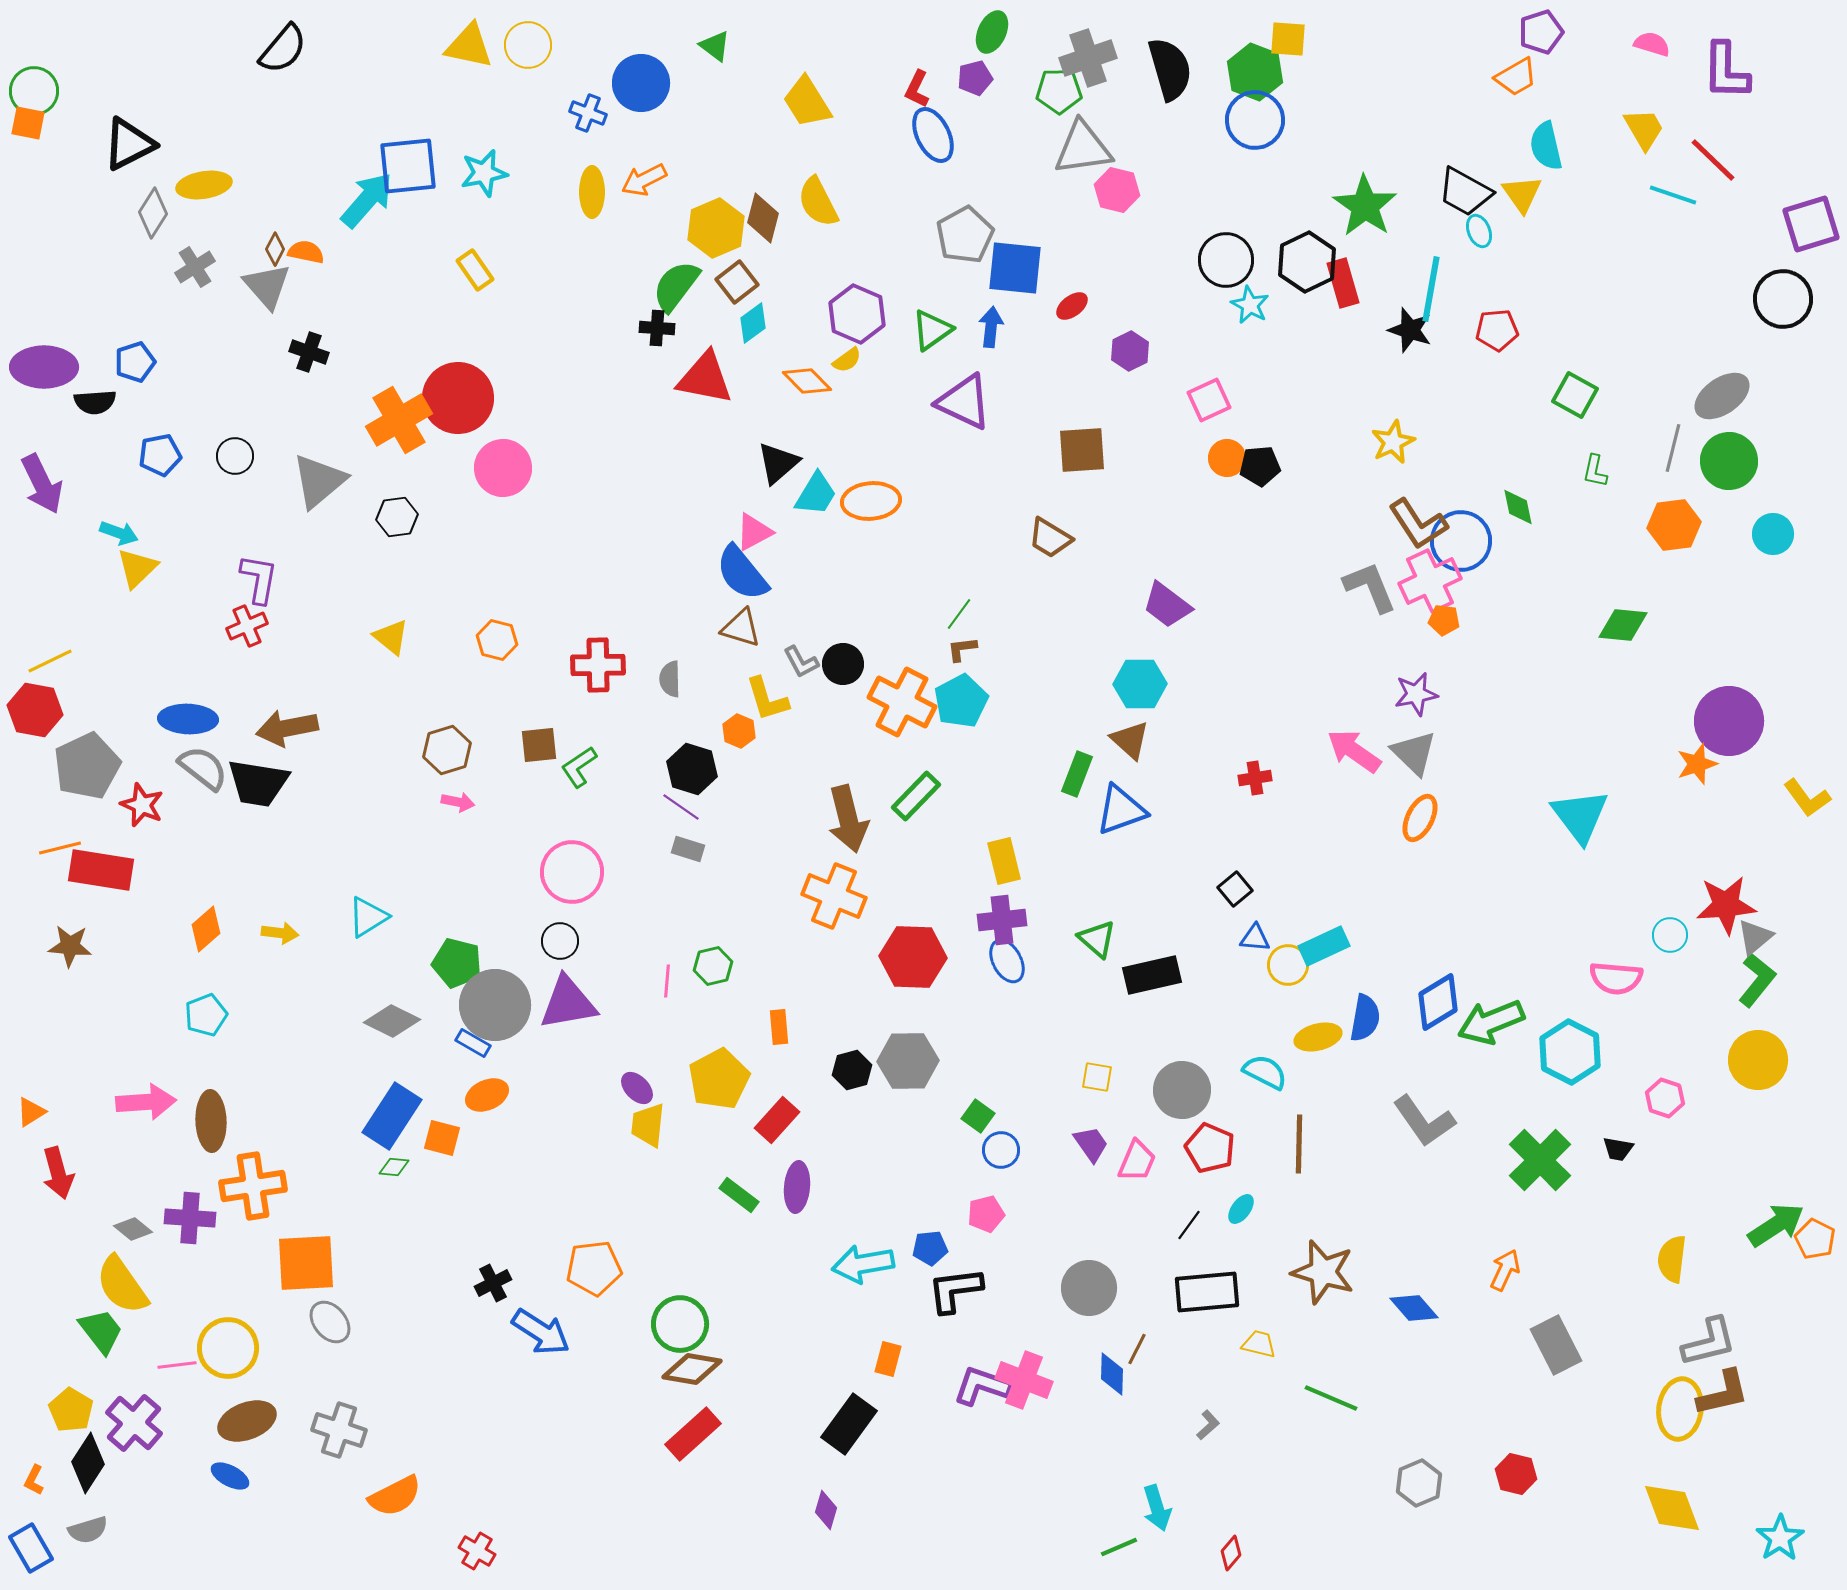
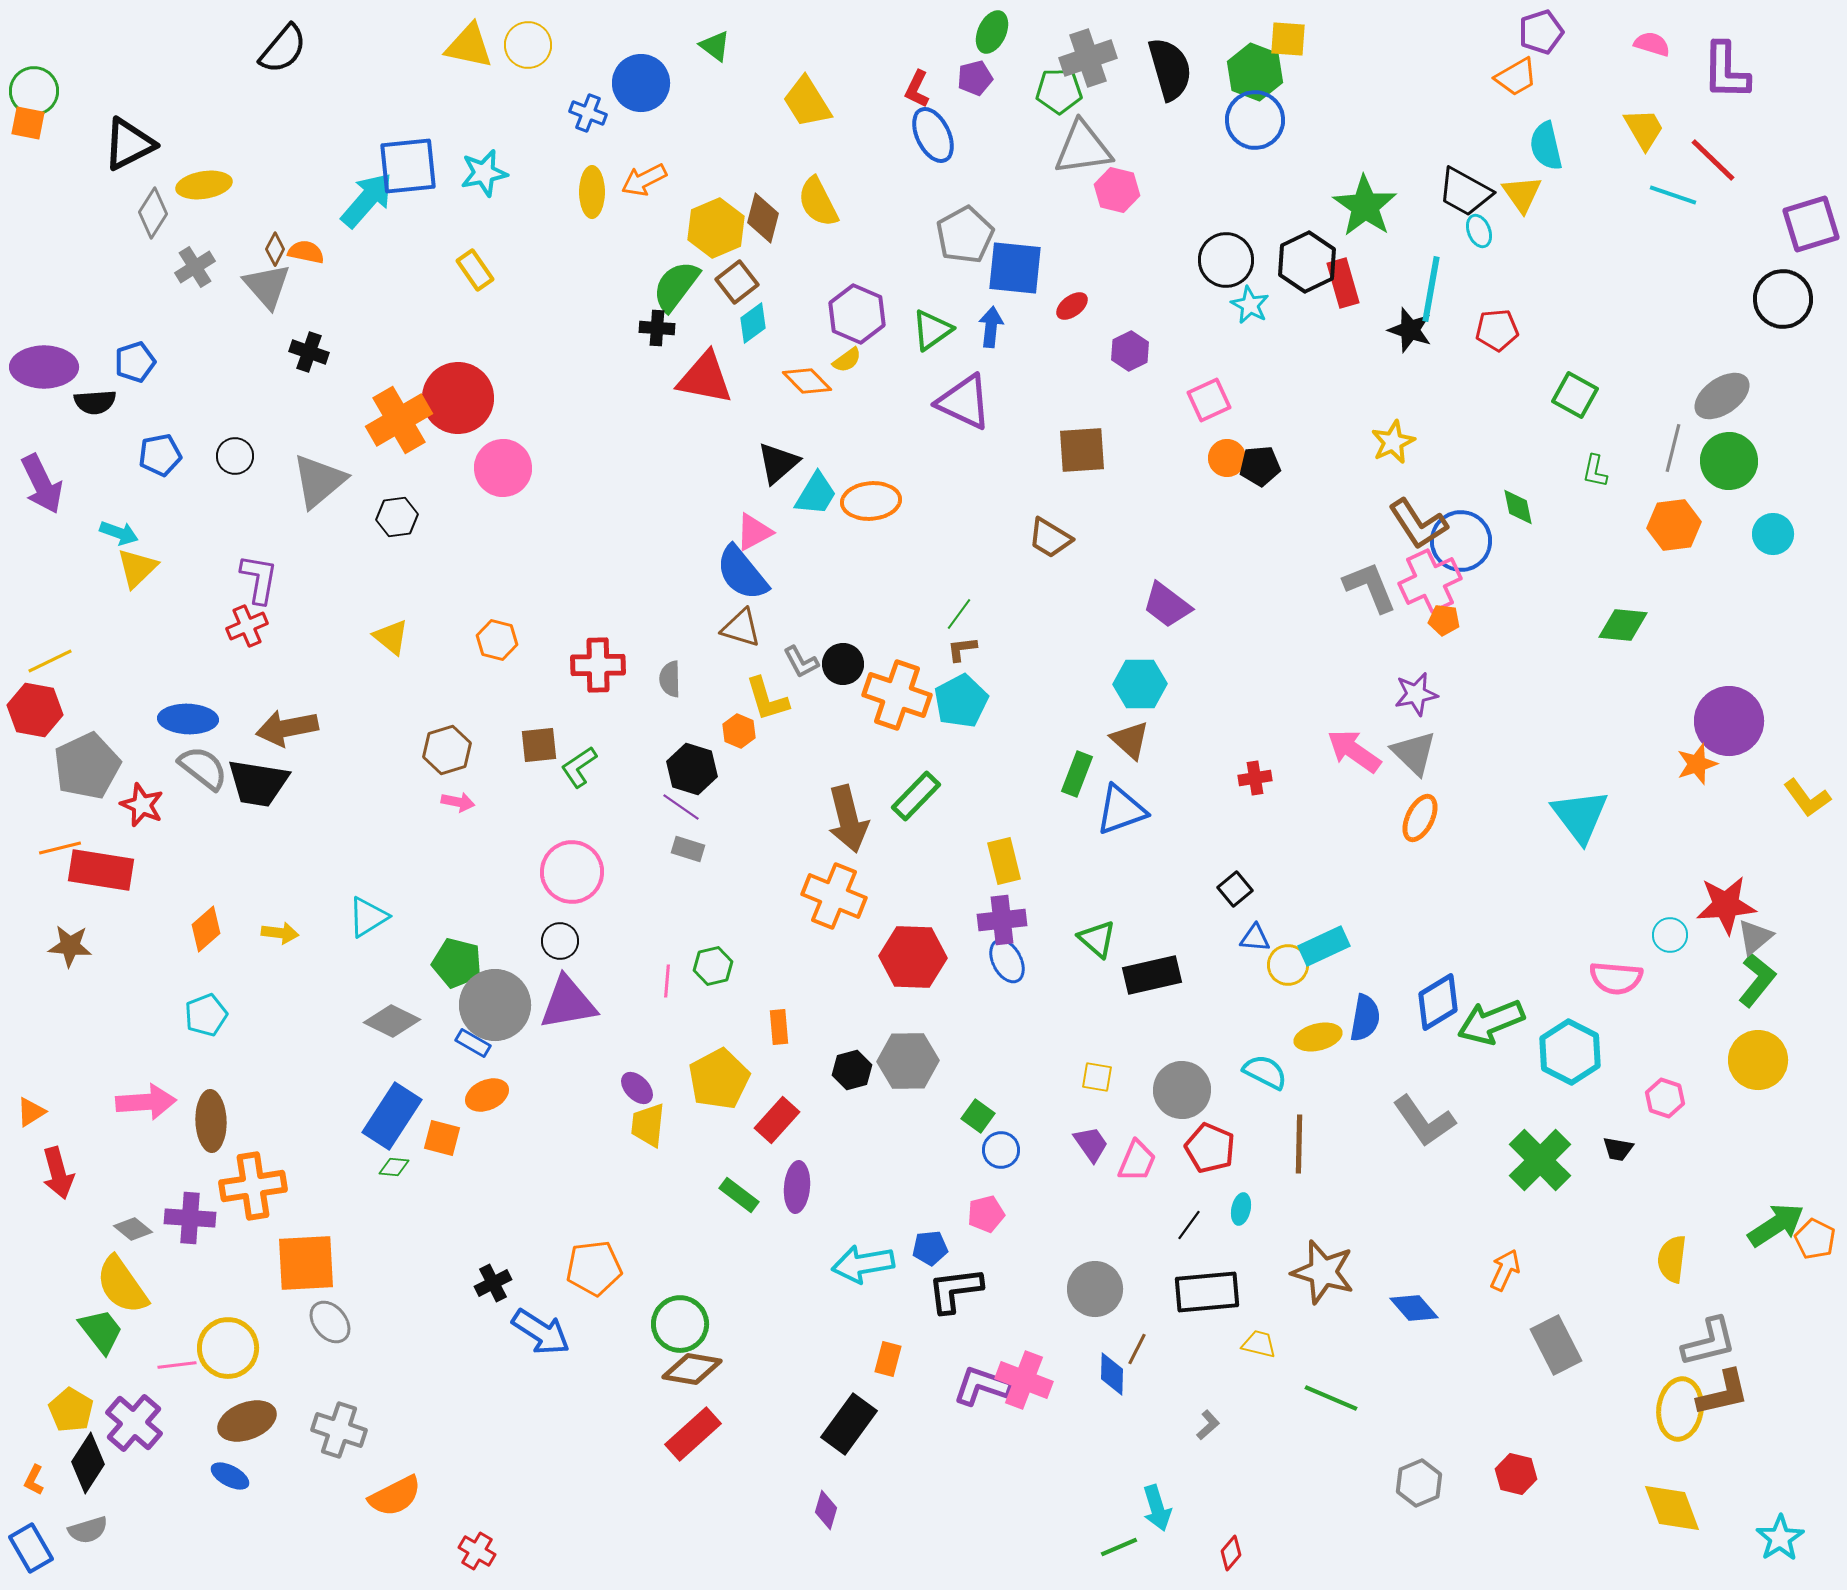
orange cross at (902, 702): moved 5 px left, 7 px up; rotated 8 degrees counterclockwise
cyan ellipse at (1241, 1209): rotated 24 degrees counterclockwise
gray circle at (1089, 1288): moved 6 px right, 1 px down
